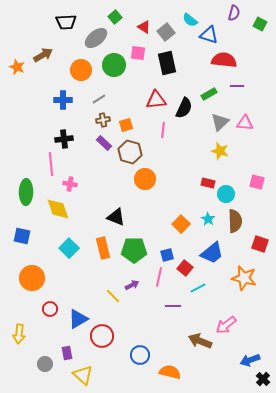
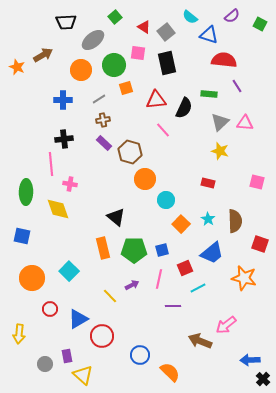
purple semicircle at (234, 13): moved 2 px left, 3 px down; rotated 35 degrees clockwise
cyan semicircle at (190, 20): moved 3 px up
gray ellipse at (96, 38): moved 3 px left, 2 px down
purple line at (237, 86): rotated 56 degrees clockwise
green rectangle at (209, 94): rotated 35 degrees clockwise
orange square at (126, 125): moved 37 px up
pink line at (163, 130): rotated 49 degrees counterclockwise
cyan circle at (226, 194): moved 60 px left, 6 px down
black triangle at (116, 217): rotated 18 degrees clockwise
cyan square at (69, 248): moved 23 px down
blue square at (167, 255): moved 5 px left, 5 px up
red square at (185, 268): rotated 28 degrees clockwise
pink line at (159, 277): moved 2 px down
yellow line at (113, 296): moved 3 px left
purple rectangle at (67, 353): moved 3 px down
blue arrow at (250, 360): rotated 18 degrees clockwise
orange semicircle at (170, 372): rotated 30 degrees clockwise
